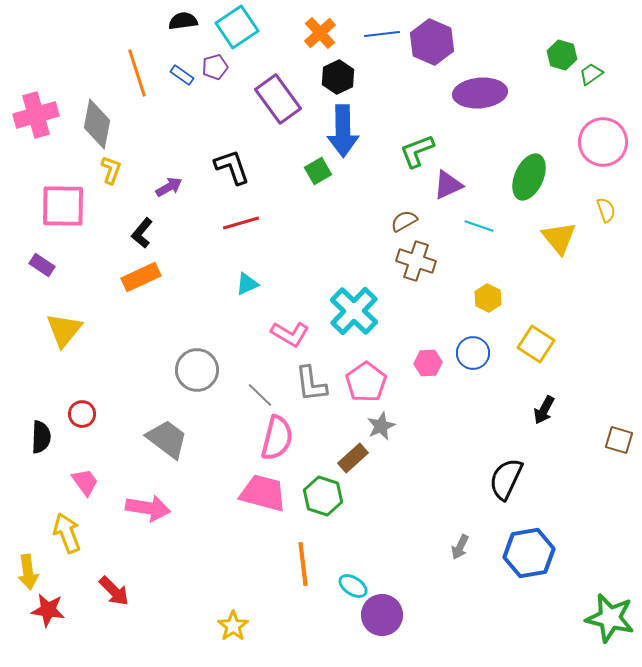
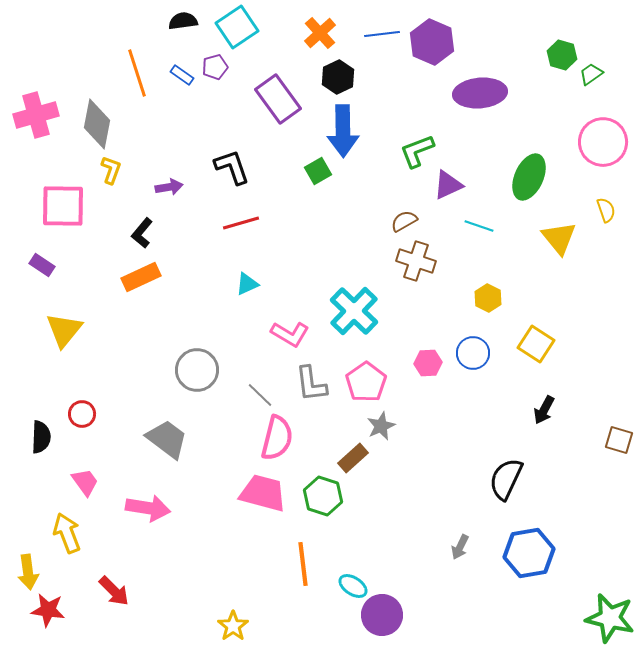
purple arrow at (169, 187): rotated 20 degrees clockwise
